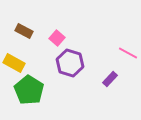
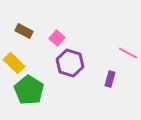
yellow rectangle: rotated 15 degrees clockwise
purple rectangle: rotated 28 degrees counterclockwise
